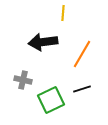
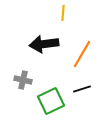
black arrow: moved 1 px right, 2 px down
green square: moved 1 px down
